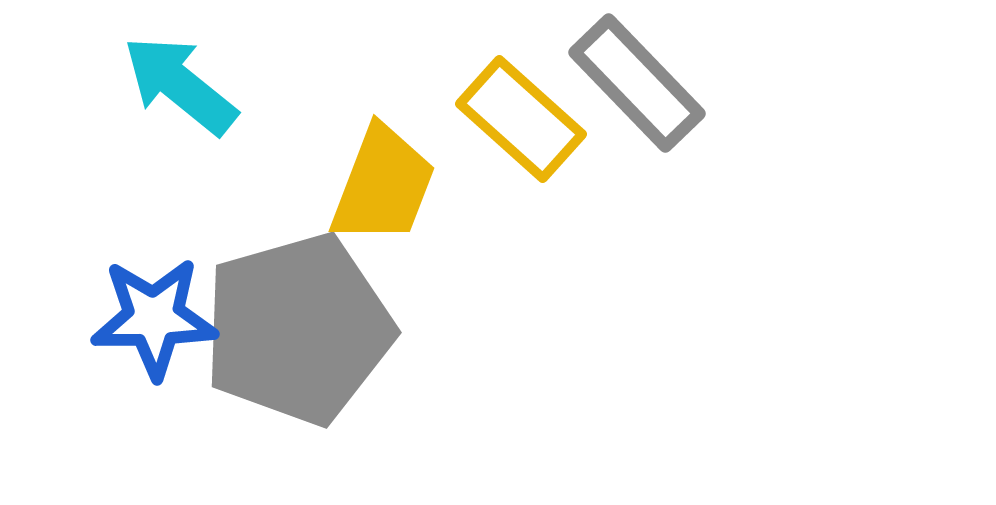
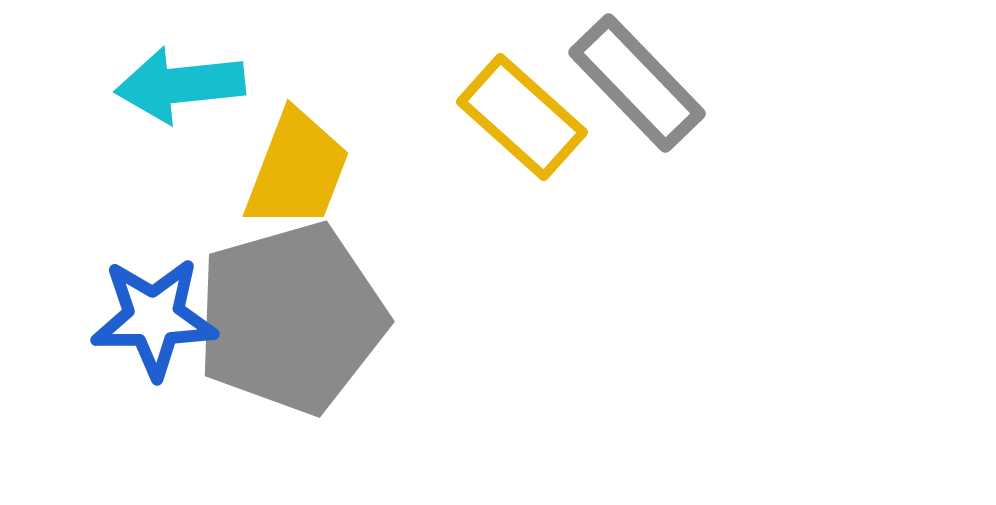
cyan arrow: rotated 45 degrees counterclockwise
yellow rectangle: moved 1 px right, 2 px up
yellow trapezoid: moved 86 px left, 15 px up
gray pentagon: moved 7 px left, 11 px up
